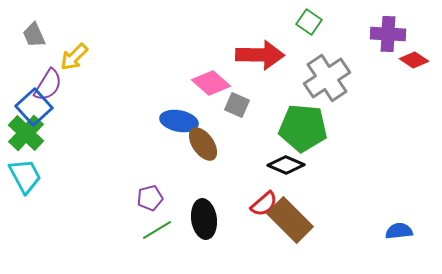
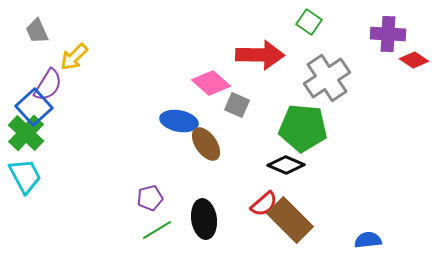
gray trapezoid: moved 3 px right, 4 px up
brown ellipse: moved 3 px right
blue semicircle: moved 31 px left, 9 px down
